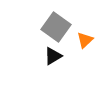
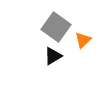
orange triangle: moved 2 px left
